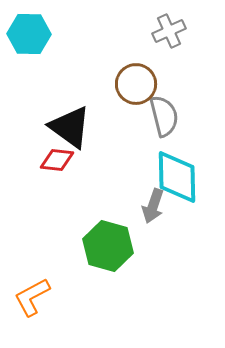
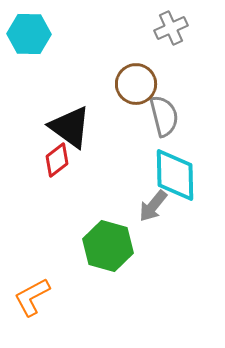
gray cross: moved 2 px right, 3 px up
red diamond: rotated 44 degrees counterclockwise
cyan diamond: moved 2 px left, 2 px up
gray arrow: rotated 20 degrees clockwise
